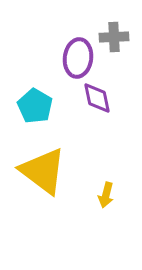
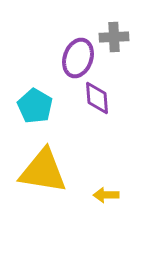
purple ellipse: rotated 12 degrees clockwise
purple diamond: rotated 8 degrees clockwise
yellow triangle: rotated 28 degrees counterclockwise
yellow arrow: rotated 75 degrees clockwise
